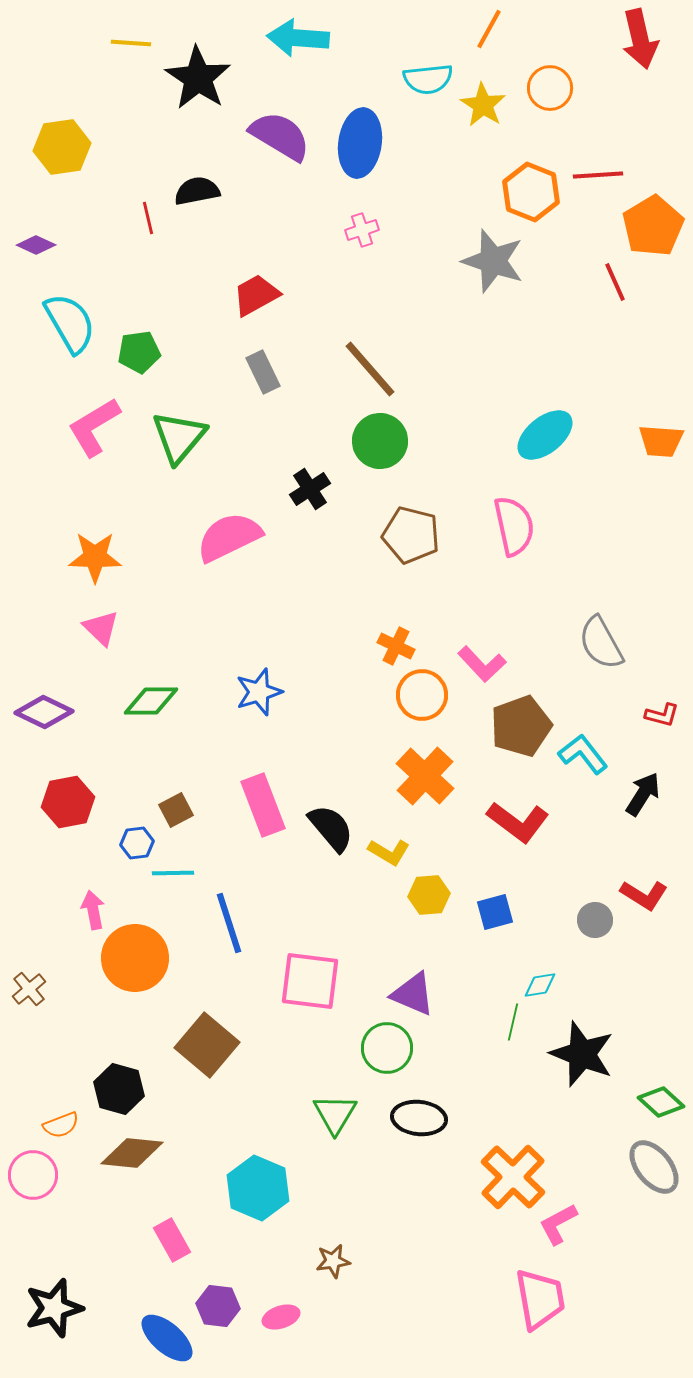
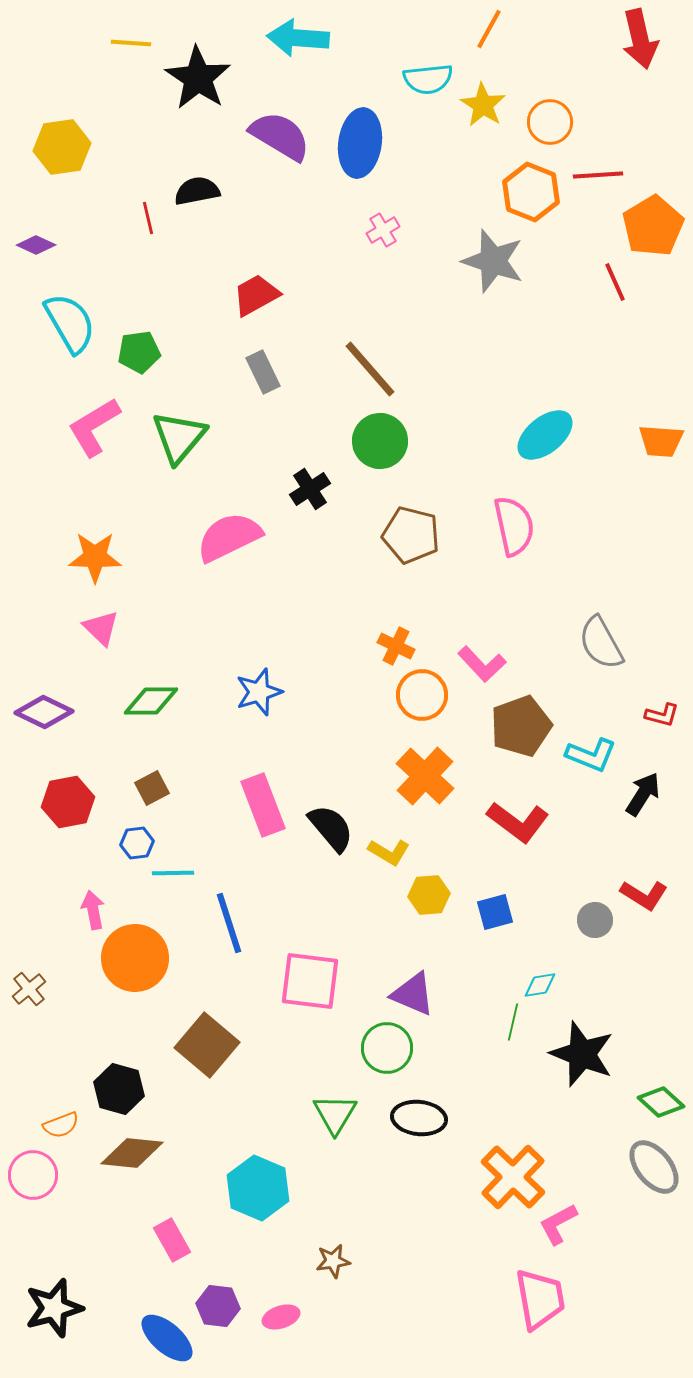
orange circle at (550, 88): moved 34 px down
pink cross at (362, 230): moved 21 px right; rotated 12 degrees counterclockwise
cyan L-shape at (583, 754): moved 8 px right, 1 px down; rotated 150 degrees clockwise
brown square at (176, 810): moved 24 px left, 22 px up
